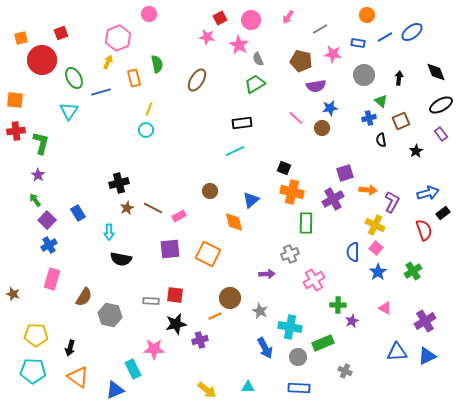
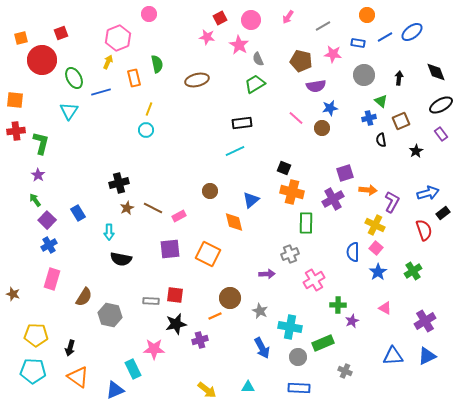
gray line at (320, 29): moved 3 px right, 3 px up
brown ellipse at (197, 80): rotated 45 degrees clockwise
blue arrow at (265, 348): moved 3 px left
blue triangle at (397, 352): moved 4 px left, 4 px down
